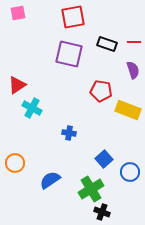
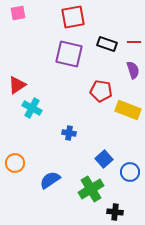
black cross: moved 13 px right; rotated 14 degrees counterclockwise
